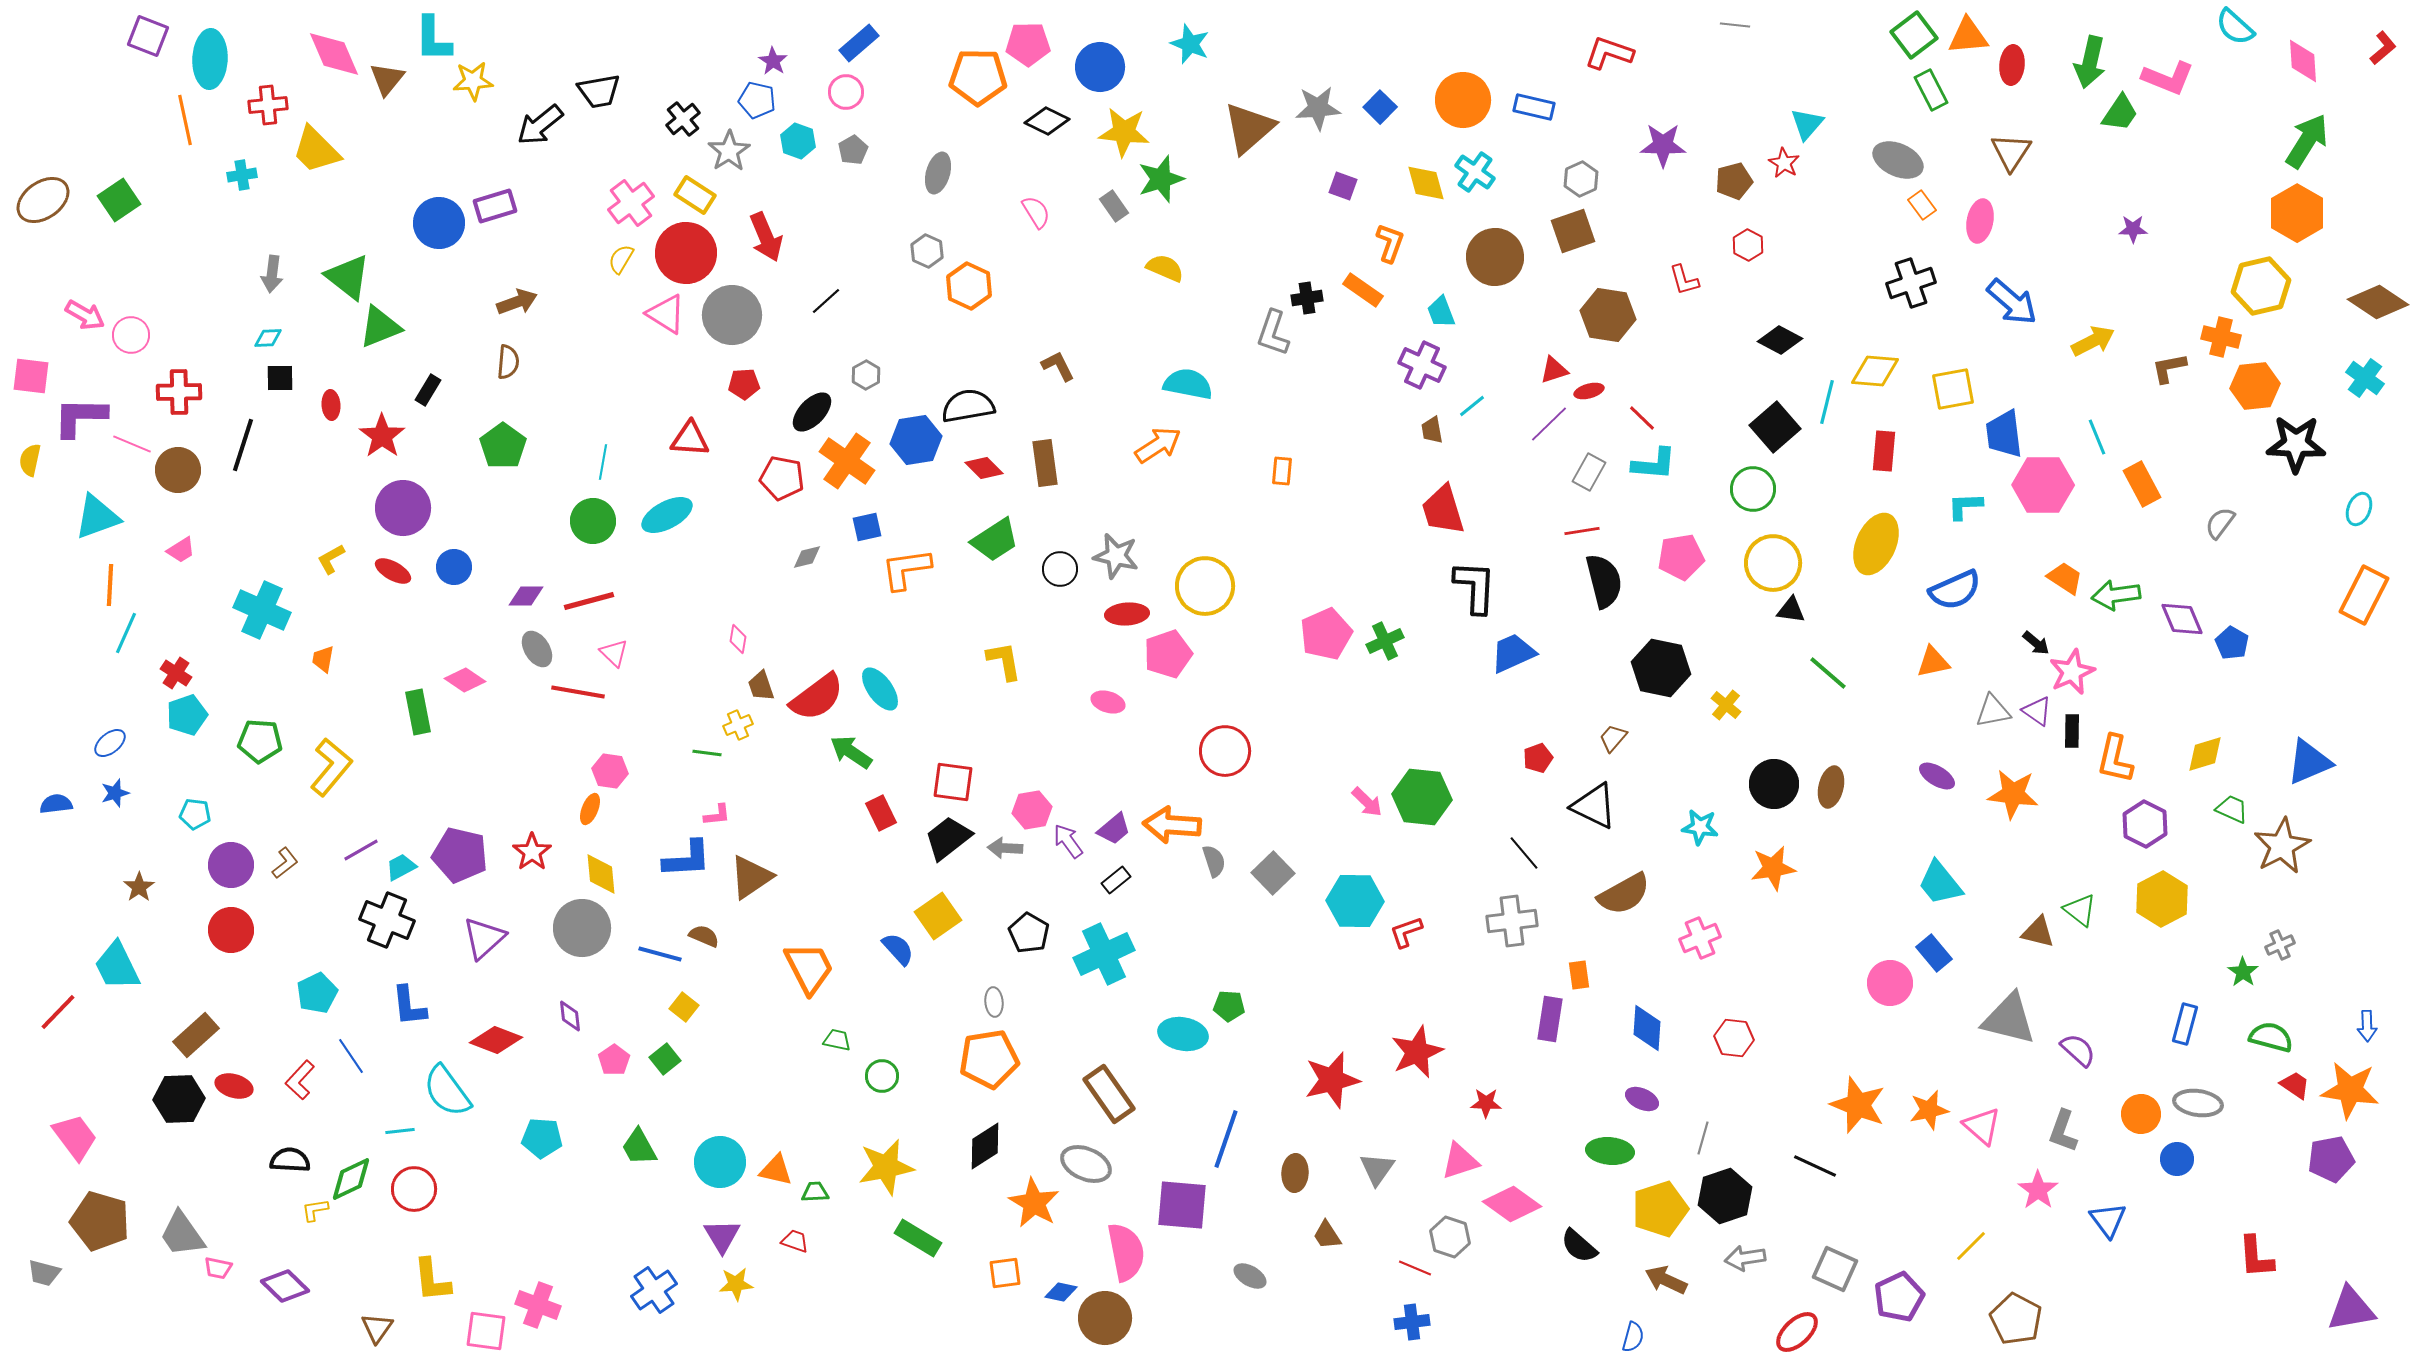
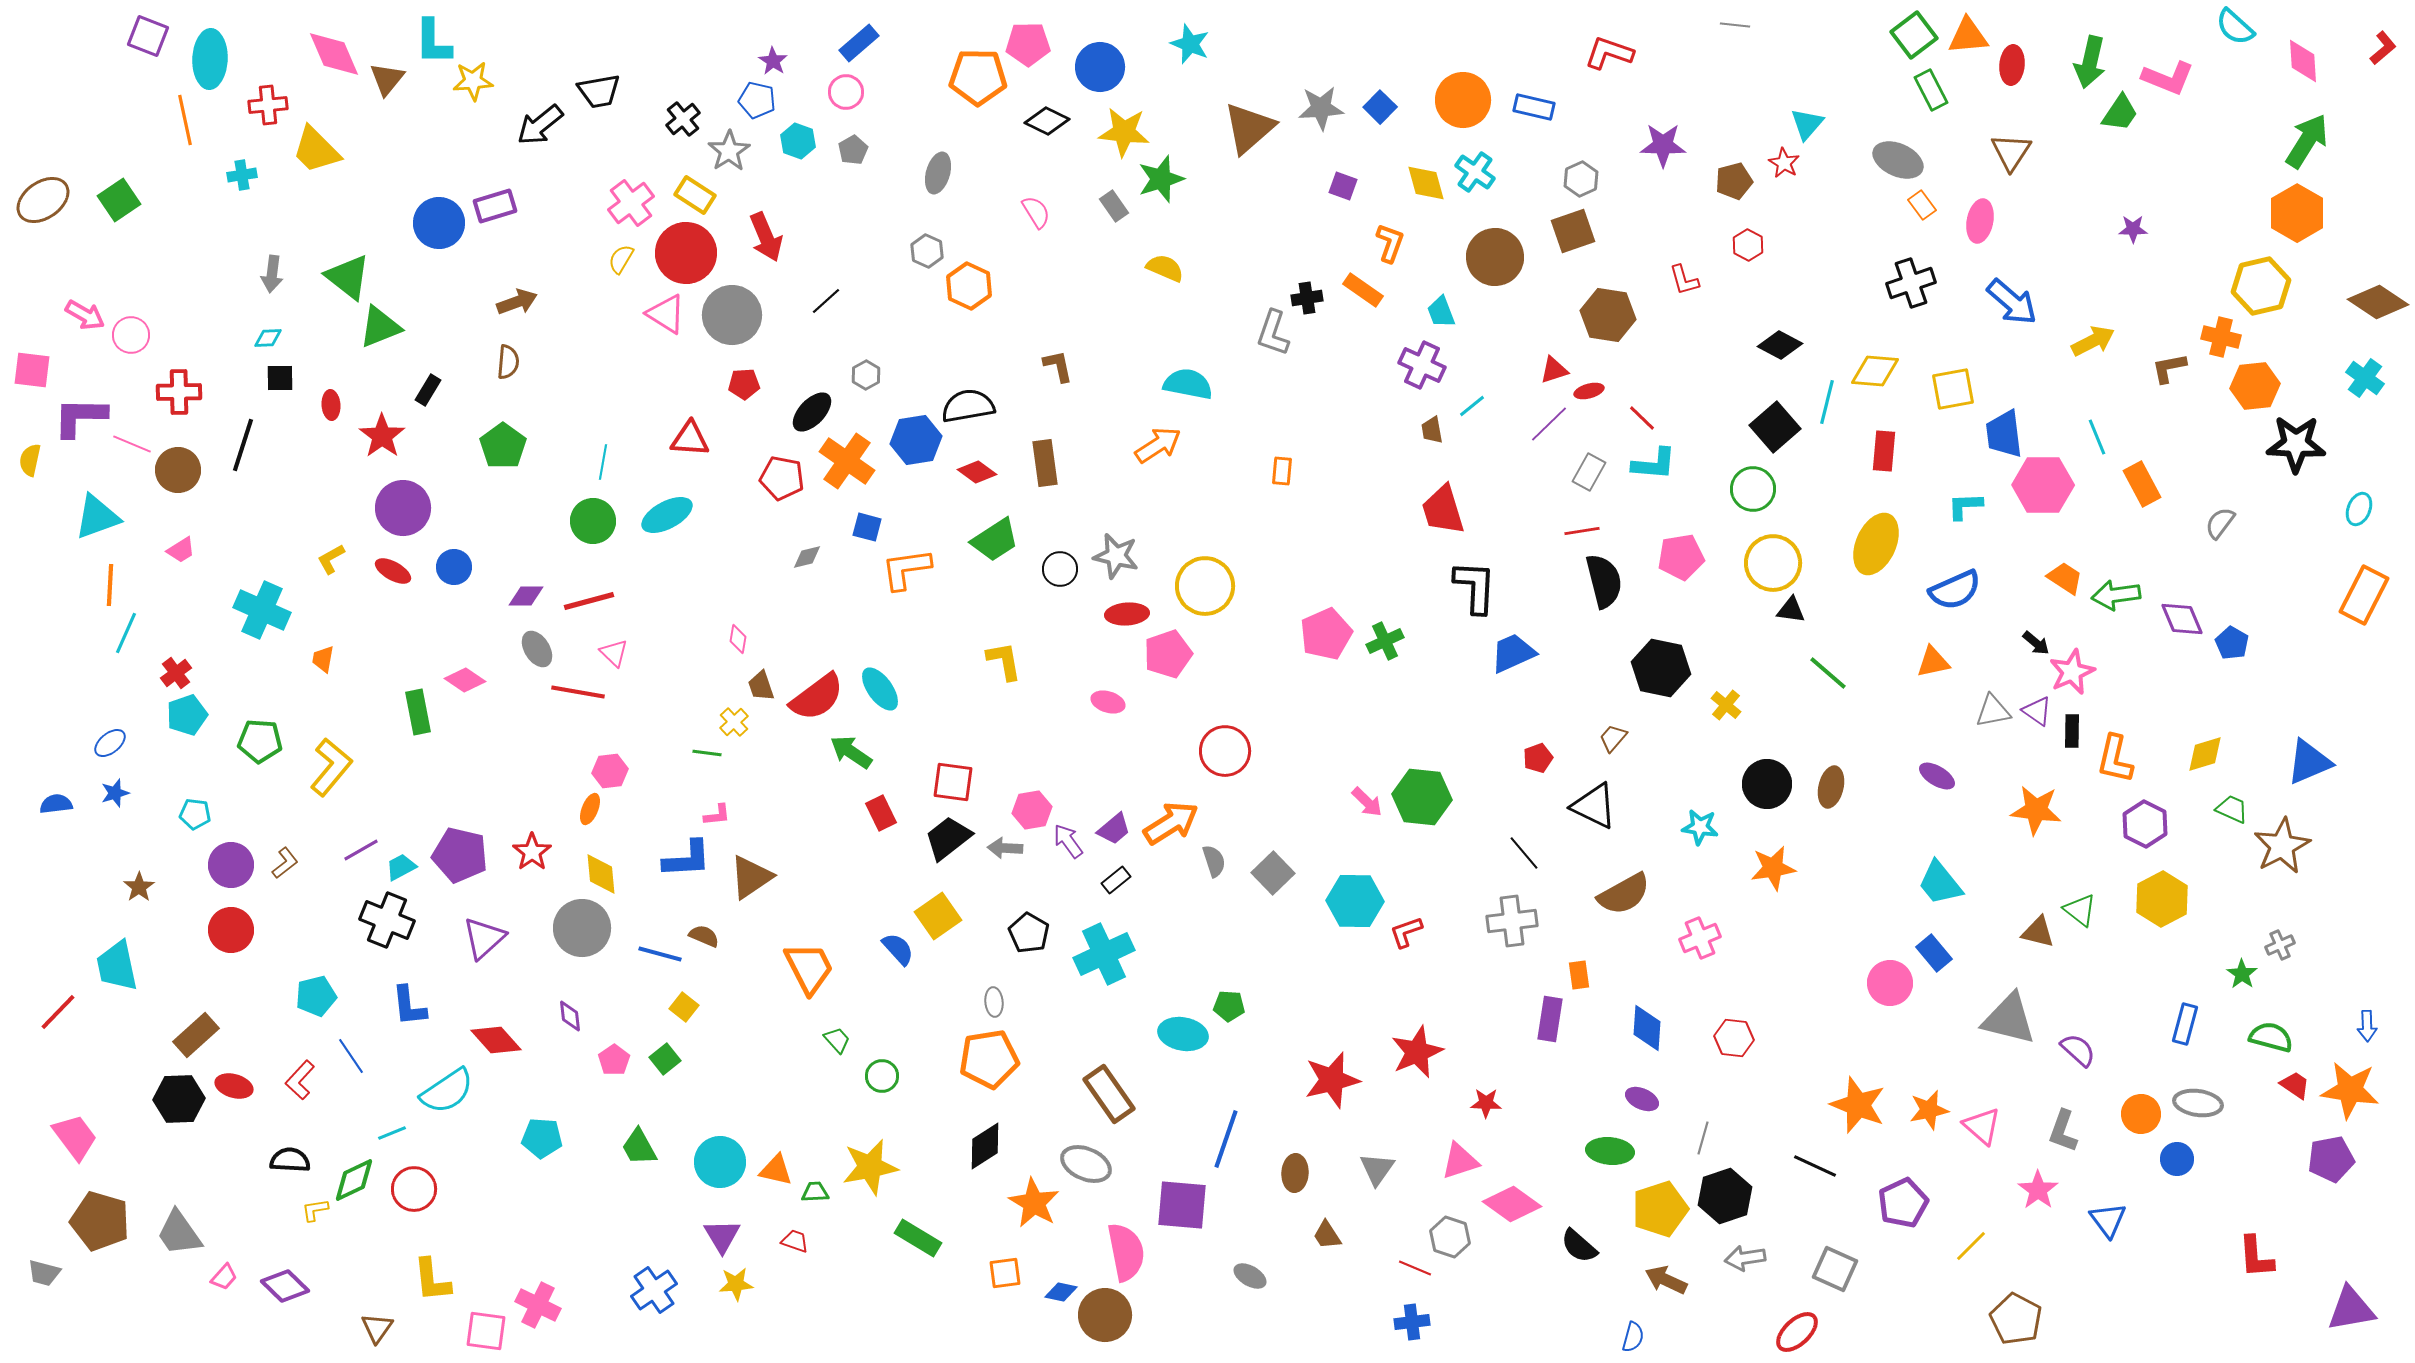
cyan L-shape at (433, 39): moved 3 px down
gray star at (1318, 108): moved 3 px right
black diamond at (1780, 340): moved 5 px down
brown L-shape at (1058, 366): rotated 15 degrees clockwise
pink square at (31, 376): moved 1 px right, 6 px up
red diamond at (984, 468): moved 7 px left, 4 px down; rotated 9 degrees counterclockwise
blue square at (867, 527): rotated 28 degrees clockwise
red cross at (176, 673): rotated 20 degrees clockwise
yellow cross at (738, 725): moved 4 px left, 3 px up; rotated 20 degrees counterclockwise
pink hexagon at (610, 771): rotated 16 degrees counterclockwise
black circle at (1774, 784): moved 7 px left
orange star at (2013, 794): moved 23 px right, 16 px down
orange arrow at (1172, 825): moved 1 px left, 2 px up; rotated 144 degrees clockwise
cyan trapezoid at (117, 966): rotated 14 degrees clockwise
green star at (2243, 972): moved 1 px left, 2 px down
cyan pentagon at (317, 993): moved 1 px left, 3 px down; rotated 12 degrees clockwise
red diamond at (496, 1040): rotated 27 degrees clockwise
green trapezoid at (837, 1040): rotated 36 degrees clockwise
cyan semicircle at (447, 1091): rotated 88 degrees counterclockwise
cyan line at (400, 1131): moved 8 px left, 2 px down; rotated 16 degrees counterclockwise
yellow star at (886, 1167): moved 16 px left
green diamond at (351, 1179): moved 3 px right, 1 px down
gray trapezoid at (182, 1234): moved 3 px left, 1 px up
pink trapezoid at (218, 1268): moved 6 px right, 9 px down; rotated 60 degrees counterclockwise
purple pentagon at (1899, 1297): moved 4 px right, 94 px up
pink cross at (538, 1305): rotated 6 degrees clockwise
brown circle at (1105, 1318): moved 3 px up
